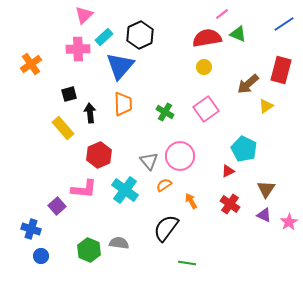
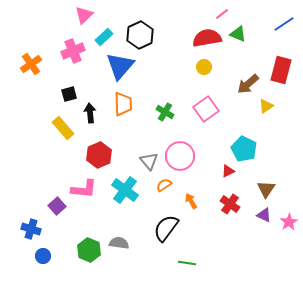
pink cross: moved 5 px left, 2 px down; rotated 20 degrees counterclockwise
blue circle: moved 2 px right
